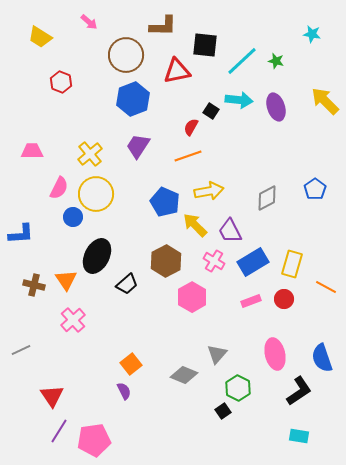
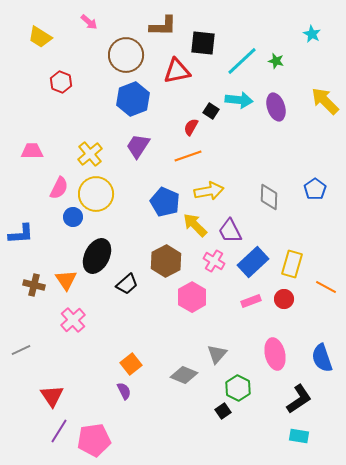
cyan star at (312, 34): rotated 18 degrees clockwise
black square at (205, 45): moved 2 px left, 2 px up
gray diamond at (267, 198): moved 2 px right, 1 px up; rotated 60 degrees counterclockwise
blue rectangle at (253, 262): rotated 12 degrees counterclockwise
black L-shape at (299, 391): moved 8 px down
